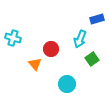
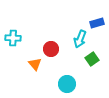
blue rectangle: moved 4 px down
cyan cross: rotated 14 degrees counterclockwise
